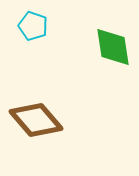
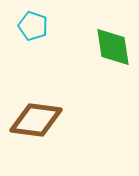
brown diamond: rotated 42 degrees counterclockwise
